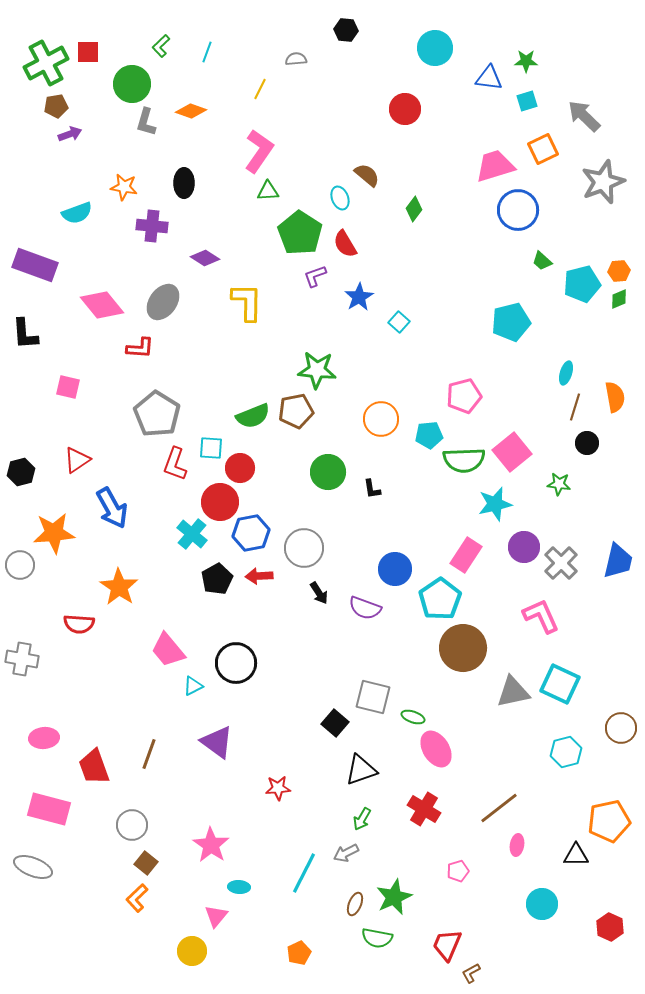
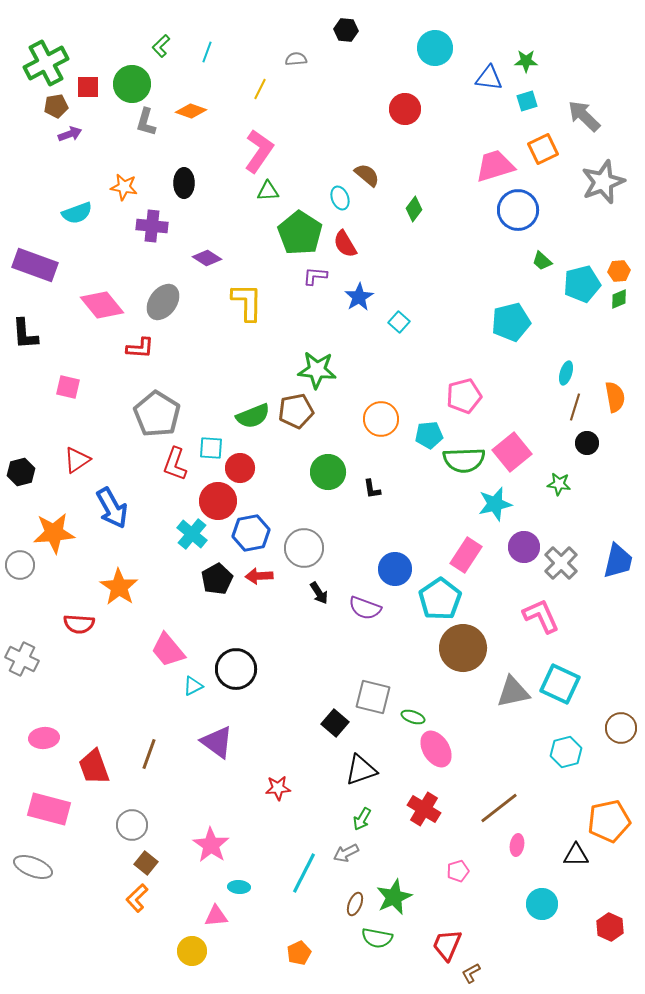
red square at (88, 52): moved 35 px down
purple diamond at (205, 258): moved 2 px right
purple L-shape at (315, 276): rotated 25 degrees clockwise
red circle at (220, 502): moved 2 px left, 1 px up
gray cross at (22, 659): rotated 16 degrees clockwise
black circle at (236, 663): moved 6 px down
pink triangle at (216, 916): rotated 45 degrees clockwise
